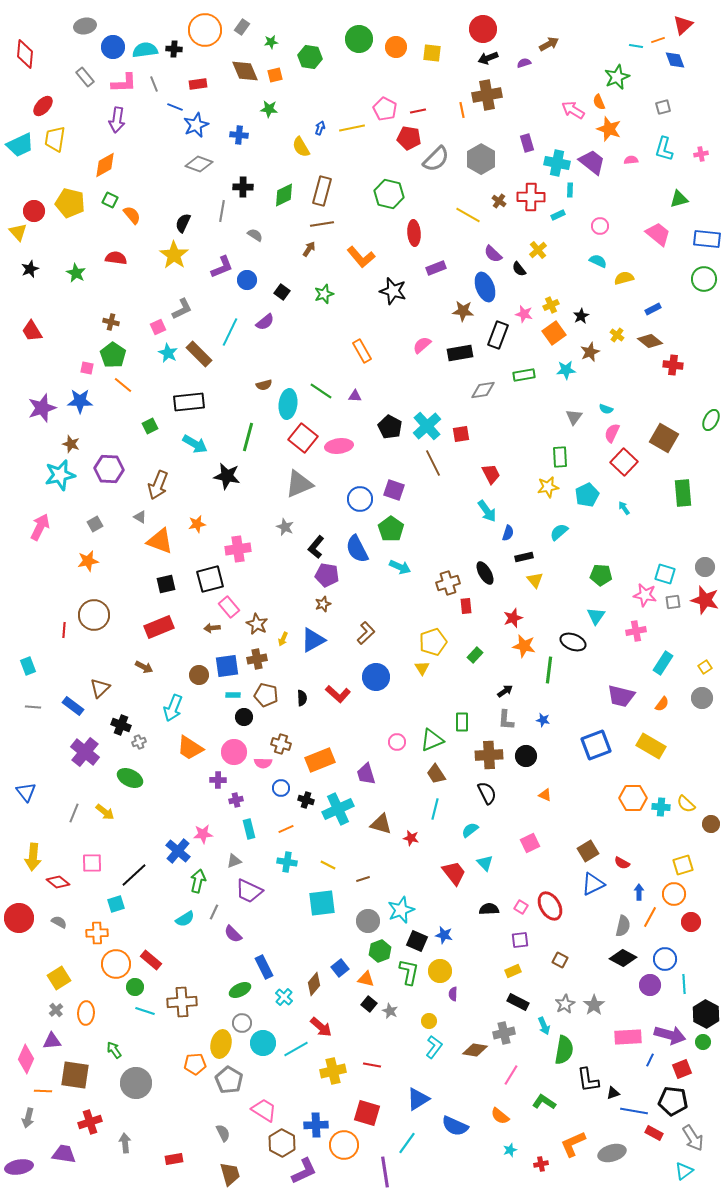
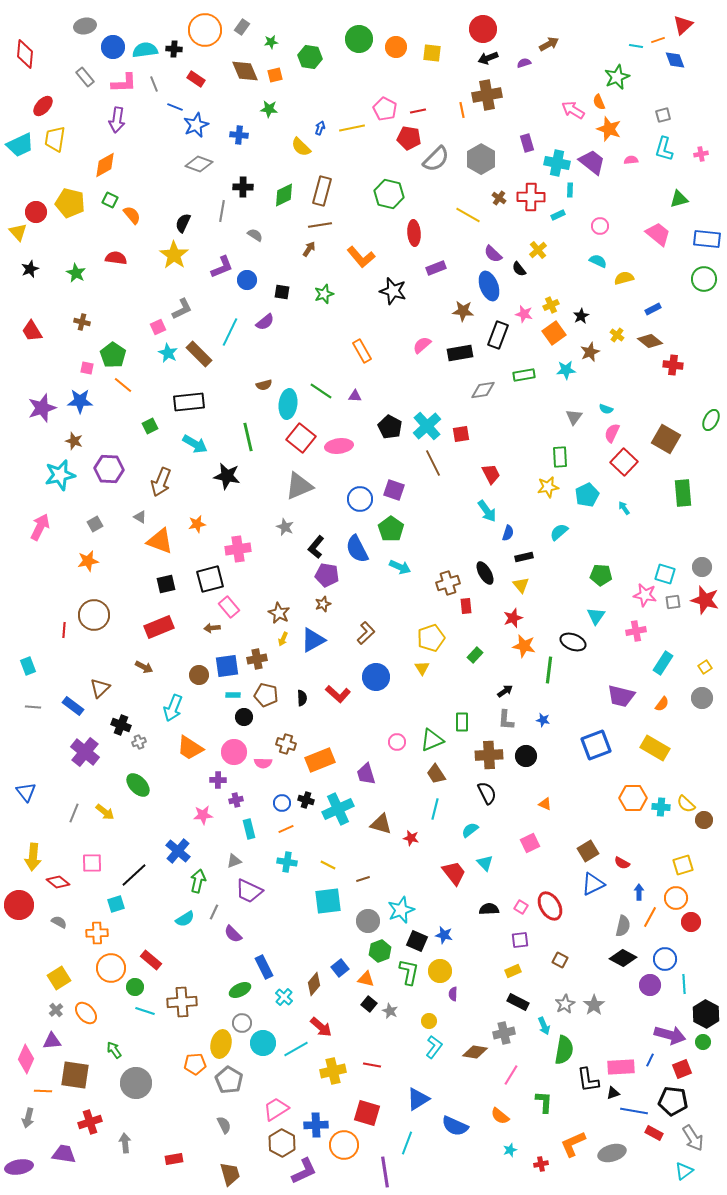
red rectangle at (198, 84): moved 2 px left, 5 px up; rotated 42 degrees clockwise
gray square at (663, 107): moved 8 px down
yellow semicircle at (301, 147): rotated 15 degrees counterclockwise
brown cross at (499, 201): moved 3 px up
red circle at (34, 211): moved 2 px right, 1 px down
brown line at (322, 224): moved 2 px left, 1 px down
blue ellipse at (485, 287): moved 4 px right, 1 px up
black square at (282, 292): rotated 28 degrees counterclockwise
brown cross at (111, 322): moved 29 px left
green line at (248, 437): rotated 28 degrees counterclockwise
red square at (303, 438): moved 2 px left
brown square at (664, 438): moved 2 px right, 1 px down
brown star at (71, 444): moved 3 px right, 3 px up
gray triangle at (299, 484): moved 2 px down
brown arrow at (158, 485): moved 3 px right, 3 px up
gray circle at (705, 567): moved 3 px left
yellow triangle at (535, 580): moved 14 px left, 5 px down
brown star at (257, 624): moved 22 px right, 11 px up
yellow pentagon at (433, 642): moved 2 px left, 4 px up
brown cross at (281, 744): moved 5 px right
yellow rectangle at (651, 746): moved 4 px right, 2 px down
green ellipse at (130, 778): moved 8 px right, 7 px down; rotated 20 degrees clockwise
blue circle at (281, 788): moved 1 px right, 15 px down
orange triangle at (545, 795): moved 9 px down
brown circle at (711, 824): moved 7 px left, 4 px up
pink star at (203, 834): moved 19 px up
orange circle at (674, 894): moved 2 px right, 4 px down
cyan square at (322, 903): moved 6 px right, 2 px up
red circle at (19, 918): moved 13 px up
orange circle at (116, 964): moved 5 px left, 4 px down
orange ellipse at (86, 1013): rotated 45 degrees counterclockwise
pink rectangle at (628, 1037): moved 7 px left, 30 px down
brown diamond at (475, 1050): moved 2 px down
green L-shape at (544, 1102): rotated 60 degrees clockwise
pink trapezoid at (264, 1110): moved 12 px right, 1 px up; rotated 64 degrees counterclockwise
gray semicircle at (223, 1133): moved 1 px right, 8 px up
cyan line at (407, 1143): rotated 15 degrees counterclockwise
